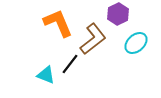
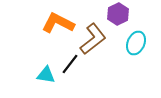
orange L-shape: rotated 40 degrees counterclockwise
cyan ellipse: rotated 25 degrees counterclockwise
cyan triangle: rotated 12 degrees counterclockwise
